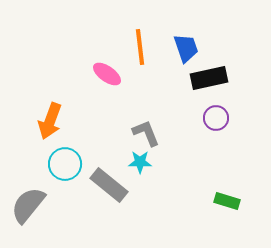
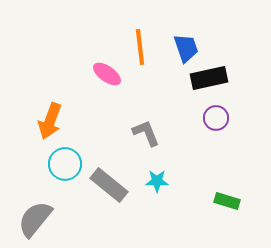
cyan star: moved 17 px right, 19 px down
gray semicircle: moved 7 px right, 14 px down
